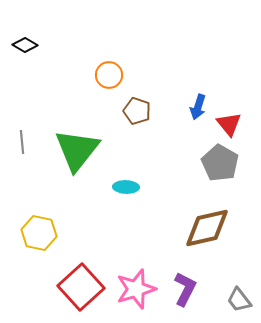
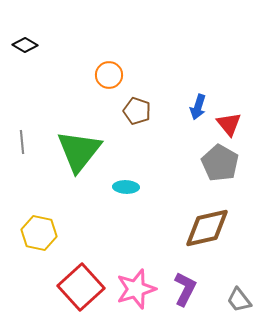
green triangle: moved 2 px right, 1 px down
